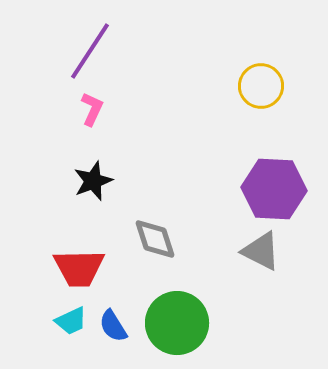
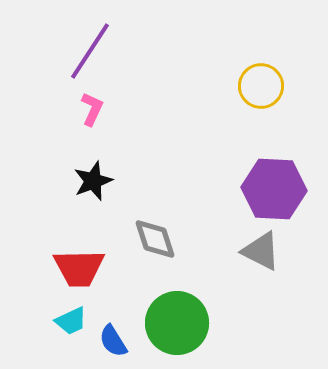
blue semicircle: moved 15 px down
